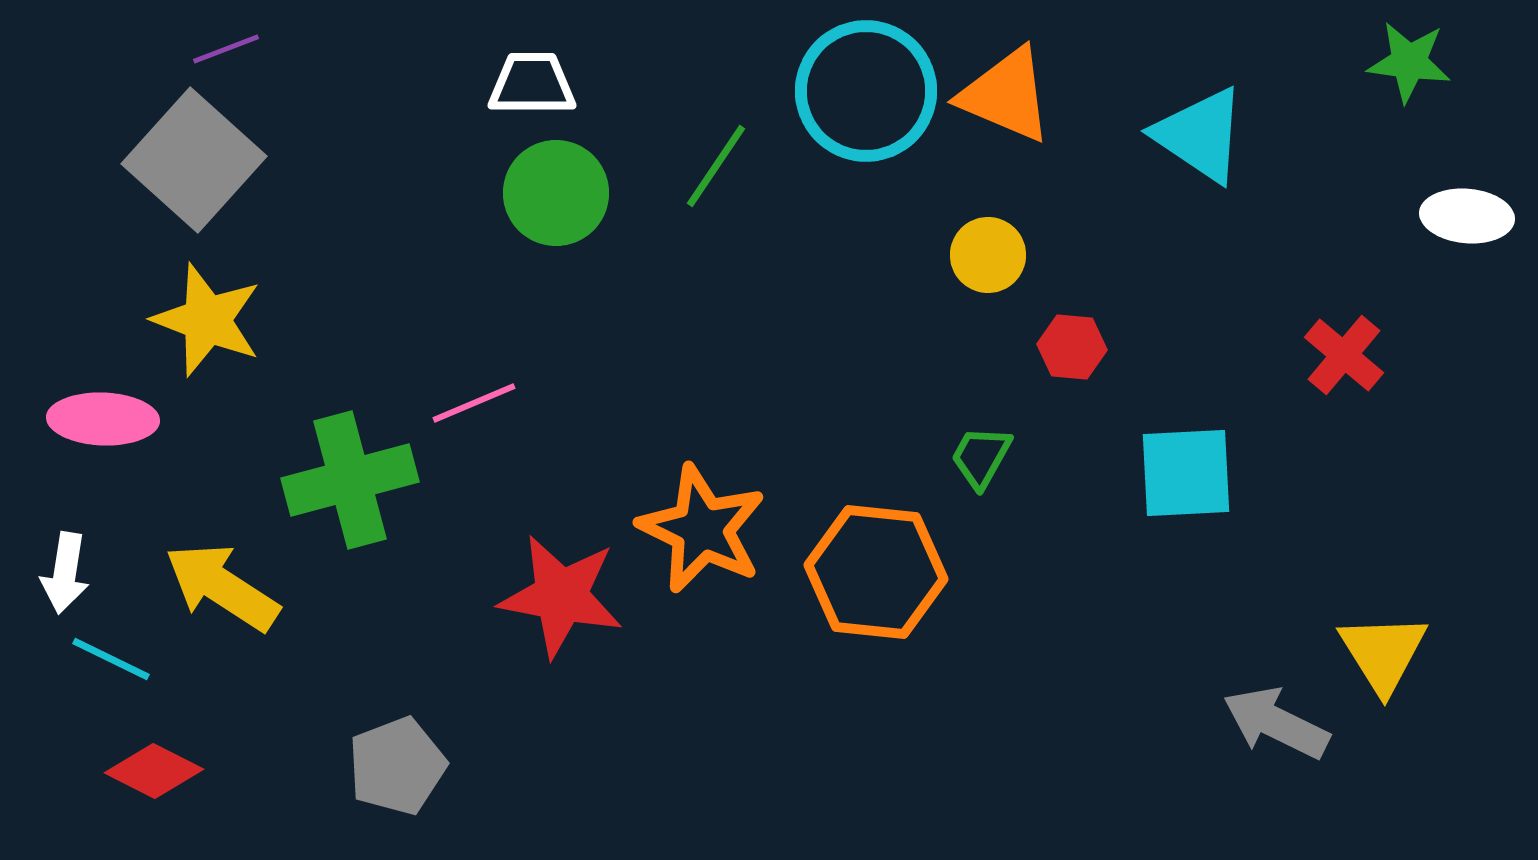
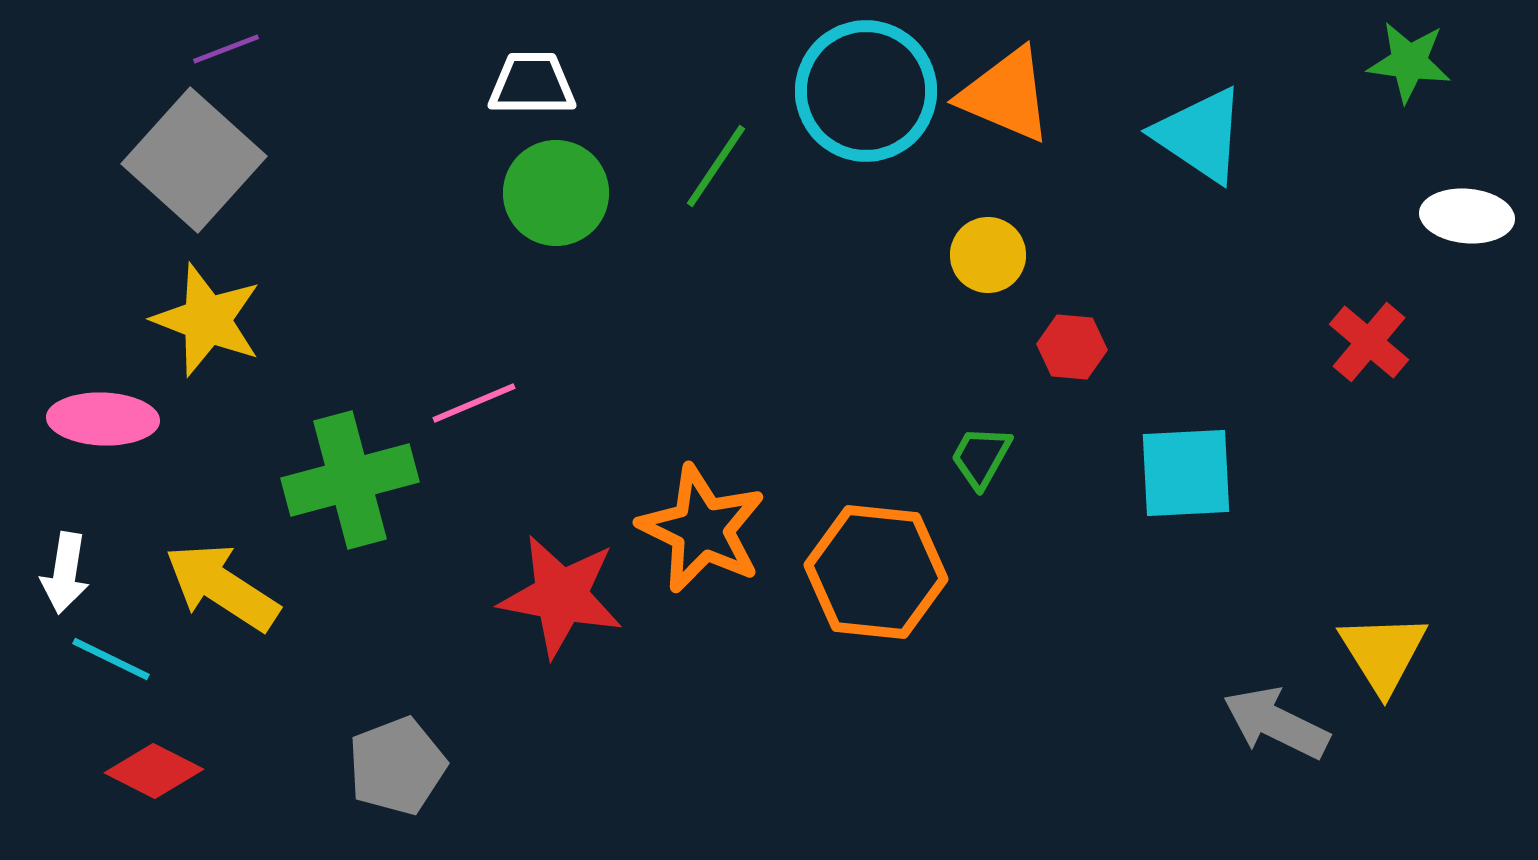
red cross: moved 25 px right, 13 px up
